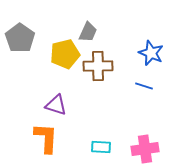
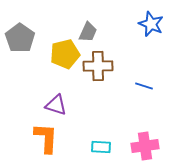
blue star: moved 29 px up
pink cross: moved 3 px up
